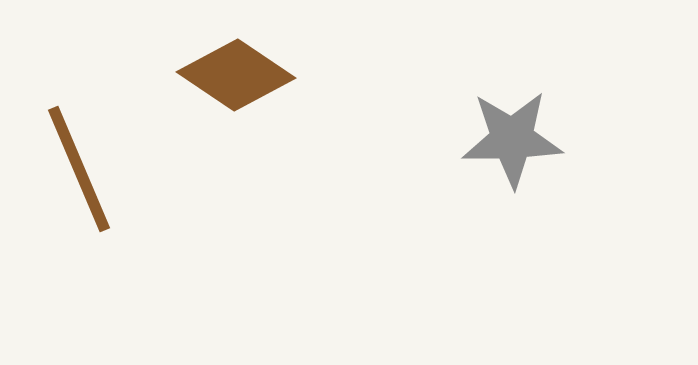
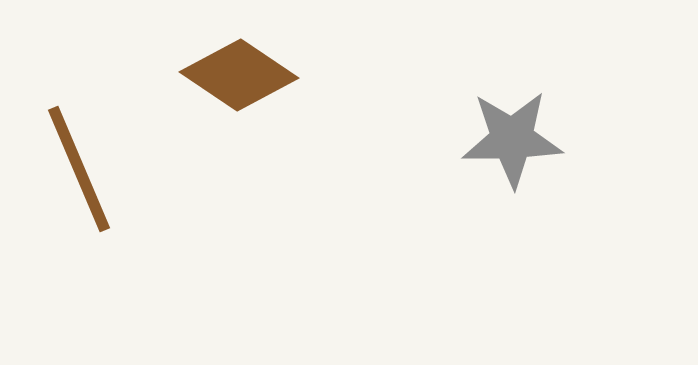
brown diamond: moved 3 px right
